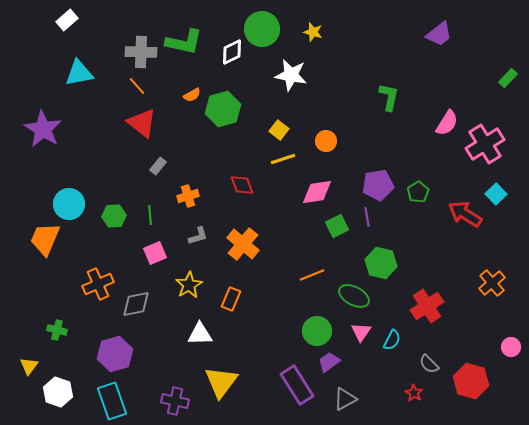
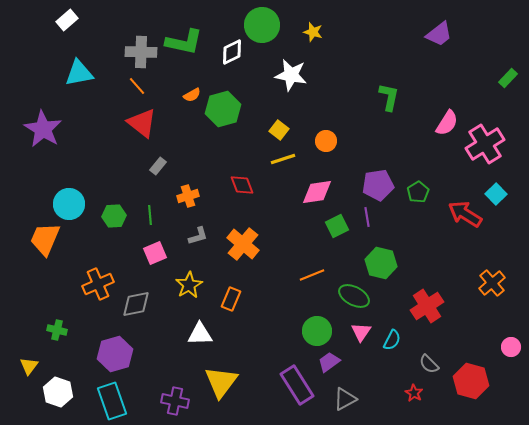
green circle at (262, 29): moved 4 px up
